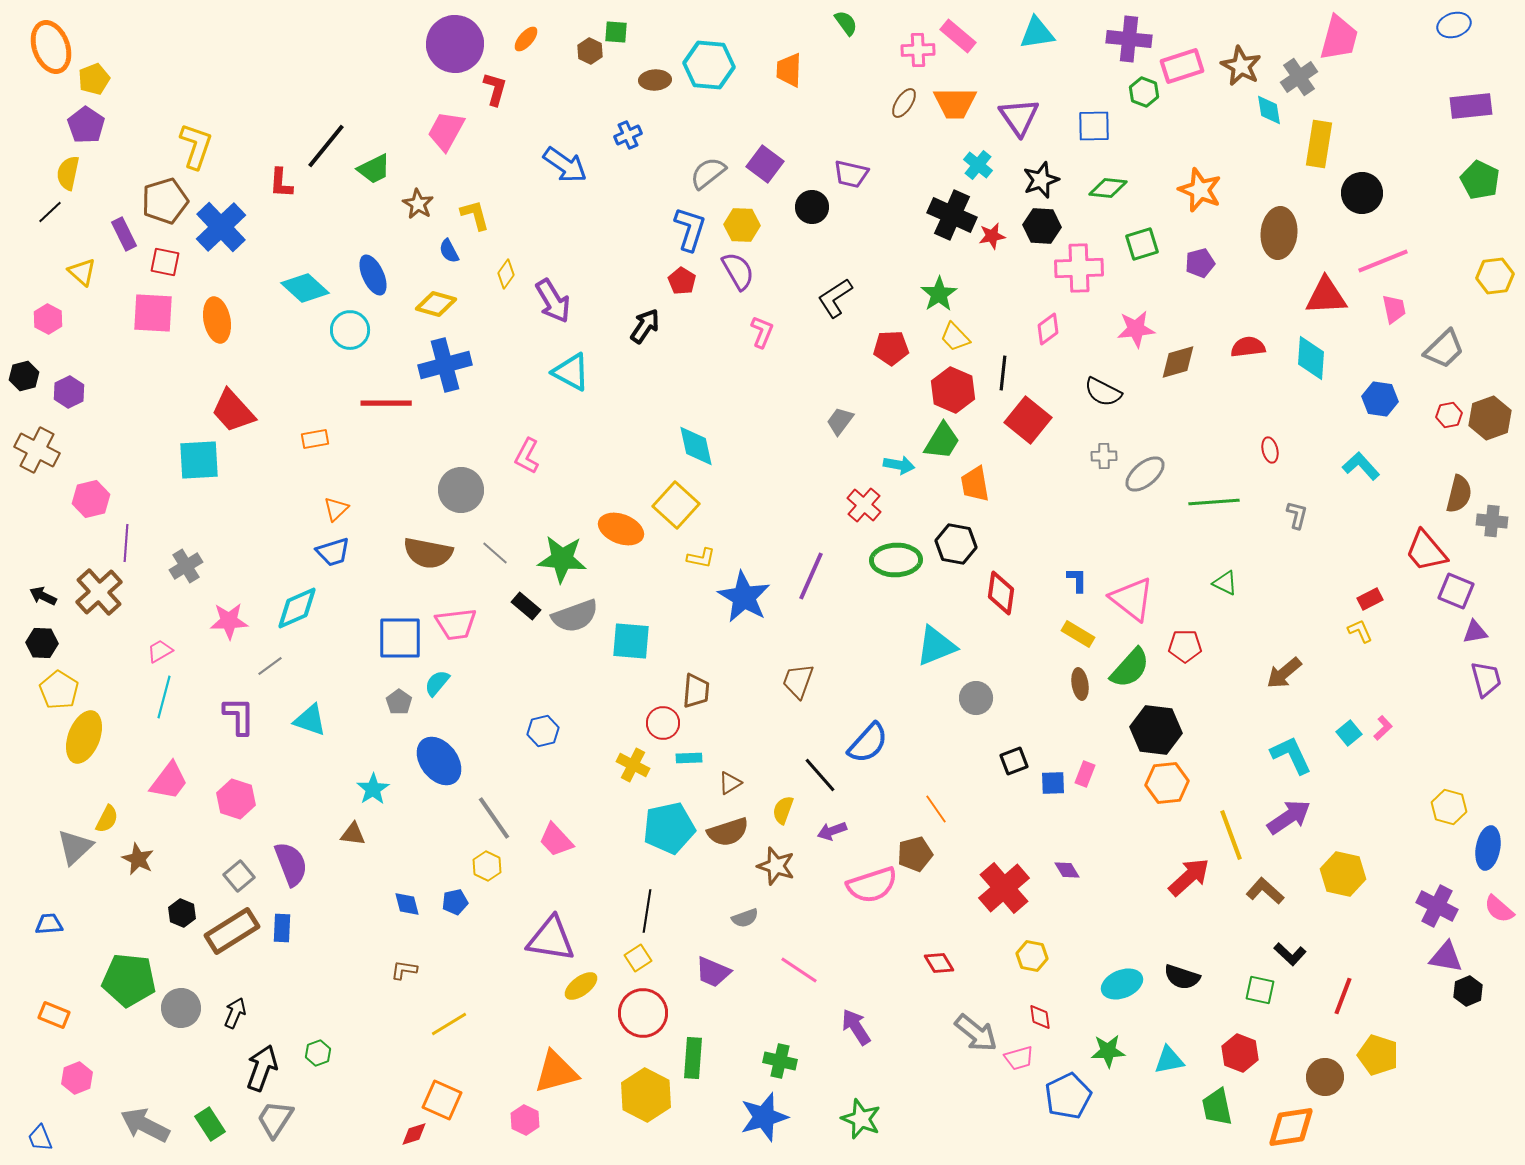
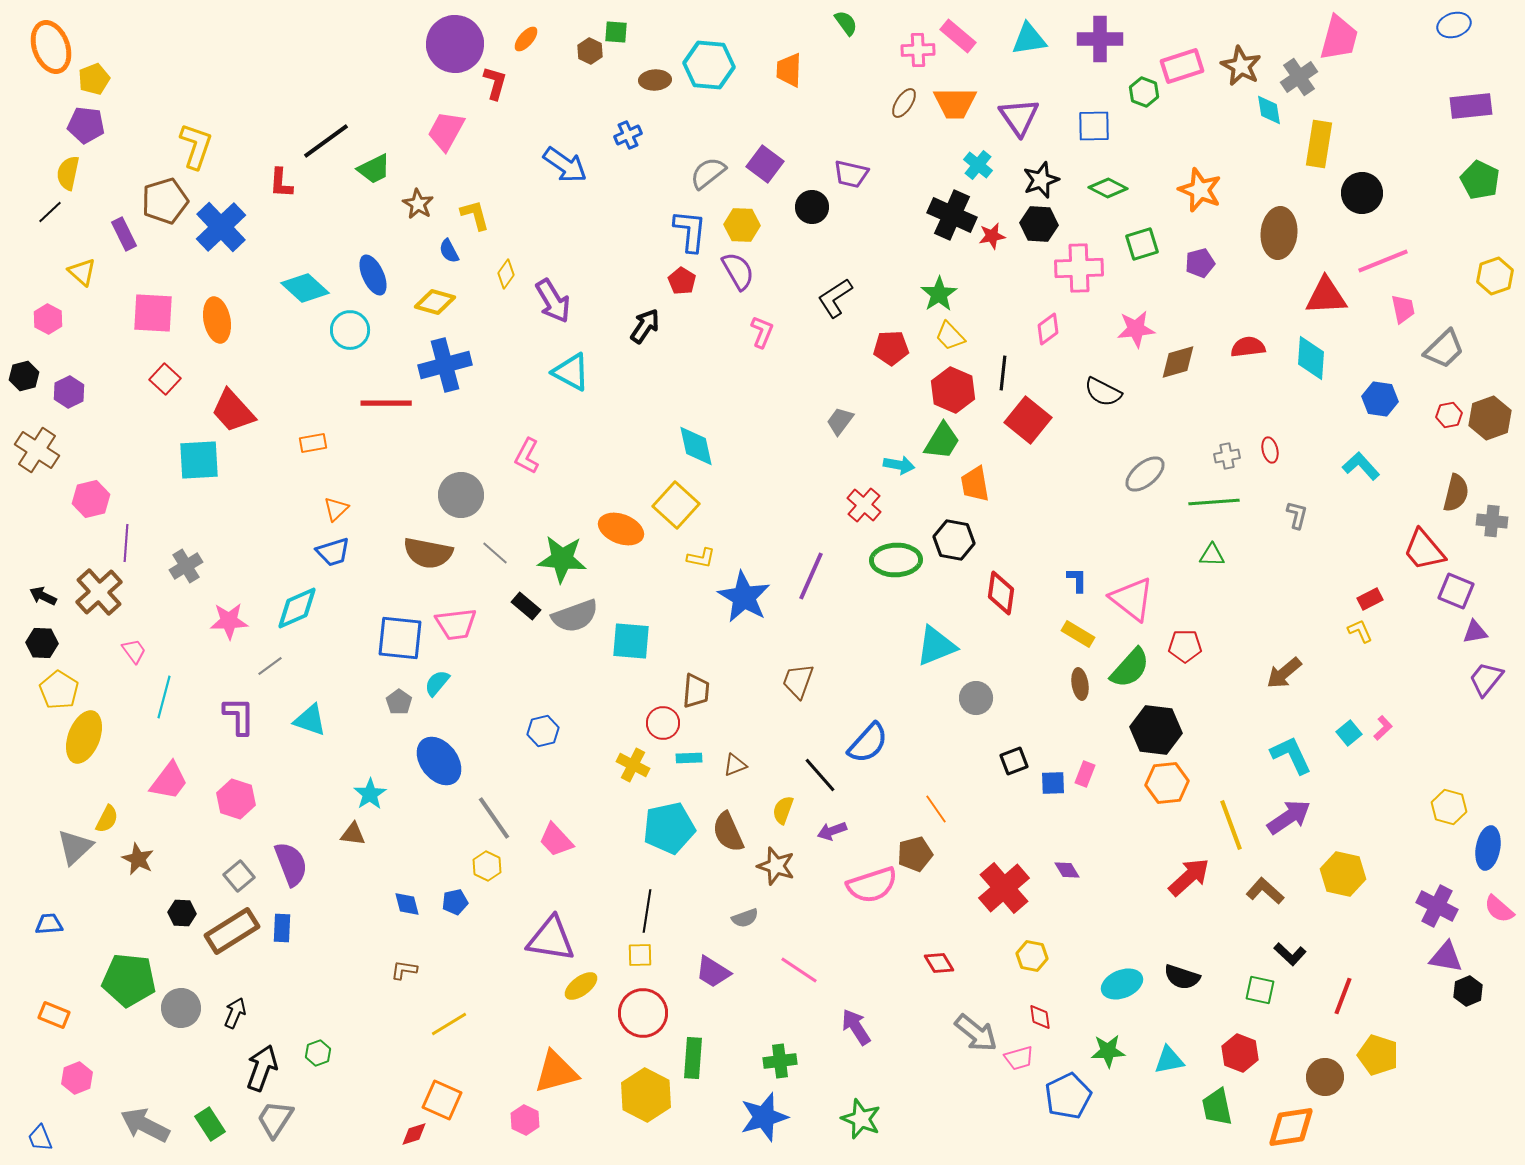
cyan triangle at (1037, 33): moved 8 px left, 6 px down
purple cross at (1129, 39): moved 29 px left; rotated 6 degrees counterclockwise
red L-shape at (495, 89): moved 6 px up
purple pentagon at (86, 125): rotated 27 degrees counterclockwise
black line at (326, 146): moved 5 px up; rotated 15 degrees clockwise
green diamond at (1108, 188): rotated 21 degrees clockwise
black hexagon at (1042, 226): moved 3 px left, 2 px up
blue L-shape at (690, 229): moved 2 px down; rotated 12 degrees counterclockwise
red square at (165, 262): moved 117 px down; rotated 32 degrees clockwise
yellow hexagon at (1495, 276): rotated 12 degrees counterclockwise
yellow diamond at (436, 304): moved 1 px left, 2 px up
pink trapezoid at (1394, 309): moved 9 px right
yellow trapezoid at (955, 337): moved 5 px left, 1 px up
orange rectangle at (315, 439): moved 2 px left, 4 px down
brown cross at (37, 450): rotated 6 degrees clockwise
gray cross at (1104, 456): moved 123 px right; rotated 10 degrees counterclockwise
gray circle at (461, 490): moved 5 px down
brown semicircle at (1459, 494): moved 3 px left, 1 px up
black hexagon at (956, 544): moved 2 px left, 4 px up
red trapezoid at (1426, 551): moved 2 px left, 1 px up
green triangle at (1225, 583): moved 13 px left, 28 px up; rotated 24 degrees counterclockwise
blue square at (400, 638): rotated 6 degrees clockwise
pink trapezoid at (160, 651): moved 26 px left; rotated 84 degrees clockwise
purple trapezoid at (1486, 679): rotated 126 degrees counterclockwise
brown triangle at (730, 783): moved 5 px right, 18 px up; rotated 10 degrees clockwise
cyan star at (373, 789): moved 3 px left, 5 px down
brown semicircle at (728, 832): rotated 84 degrees clockwise
yellow line at (1231, 835): moved 10 px up
black hexagon at (182, 913): rotated 20 degrees counterclockwise
yellow square at (638, 958): moved 2 px right, 3 px up; rotated 32 degrees clockwise
purple trapezoid at (713, 972): rotated 9 degrees clockwise
green cross at (780, 1061): rotated 20 degrees counterclockwise
